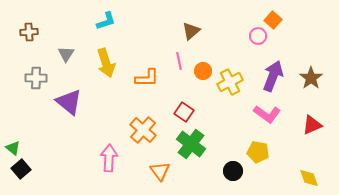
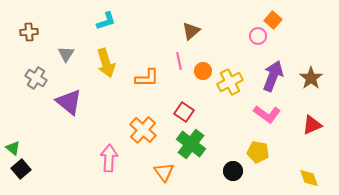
gray cross: rotated 30 degrees clockwise
orange triangle: moved 4 px right, 1 px down
